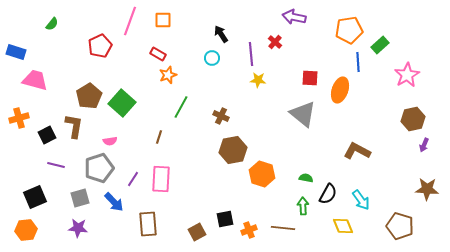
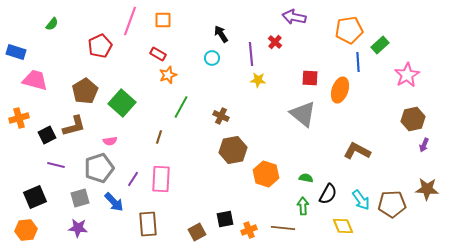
brown pentagon at (89, 96): moved 4 px left, 5 px up
brown L-shape at (74, 126): rotated 65 degrees clockwise
orange hexagon at (262, 174): moved 4 px right
brown pentagon at (400, 226): moved 8 px left, 22 px up; rotated 20 degrees counterclockwise
